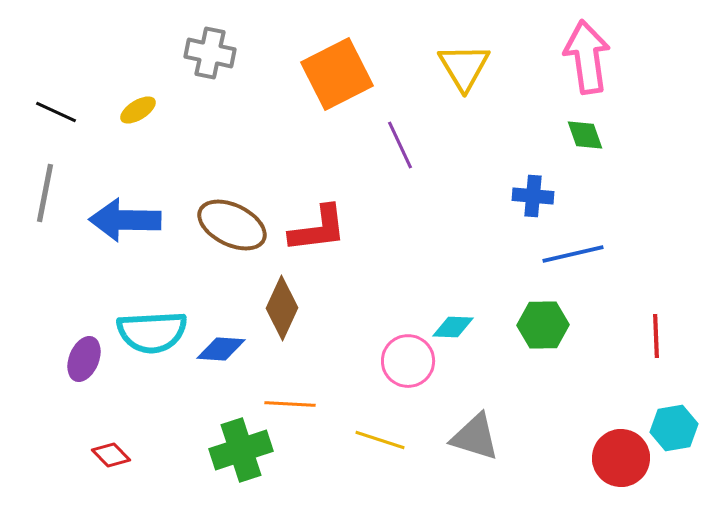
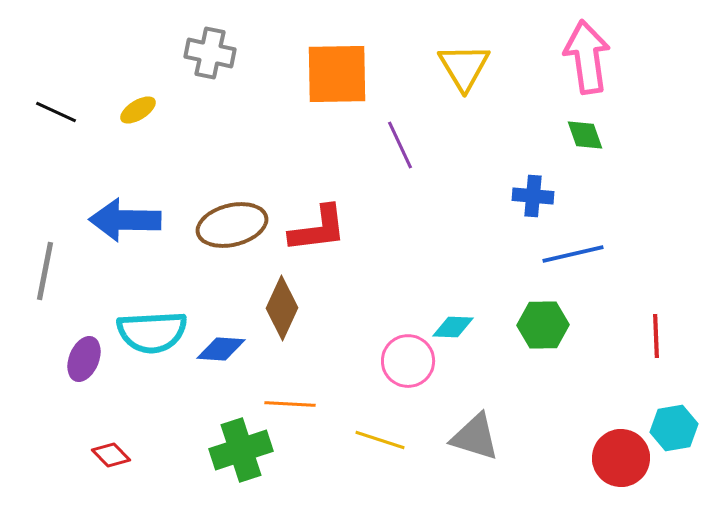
orange square: rotated 26 degrees clockwise
gray line: moved 78 px down
brown ellipse: rotated 40 degrees counterclockwise
